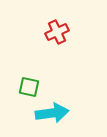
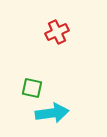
green square: moved 3 px right, 1 px down
